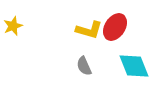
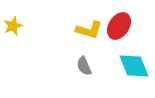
red ellipse: moved 4 px right, 1 px up
